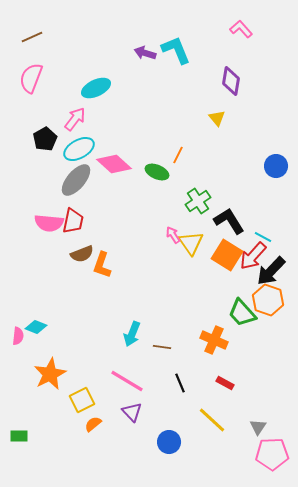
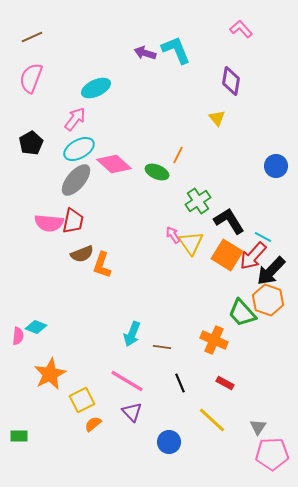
black pentagon at (45, 139): moved 14 px left, 4 px down
